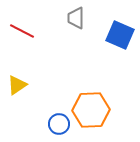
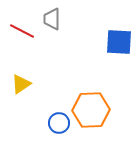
gray trapezoid: moved 24 px left, 1 px down
blue square: moved 1 px left, 7 px down; rotated 20 degrees counterclockwise
yellow triangle: moved 4 px right, 1 px up
blue circle: moved 1 px up
